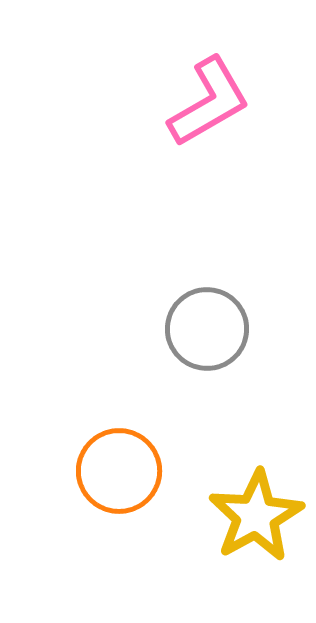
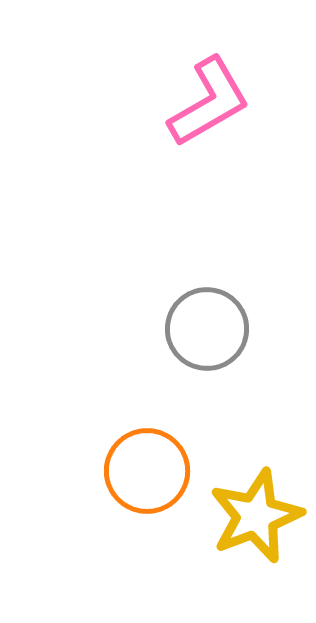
orange circle: moved 28 px right
yellow star: rotated 8 degrees clockwise
